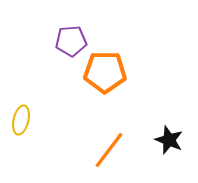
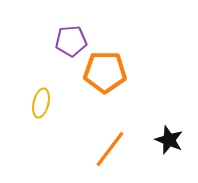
yellow ellipse: moved 20 px right, 17 px up
orange line: moved 1 px right, 1 px up
